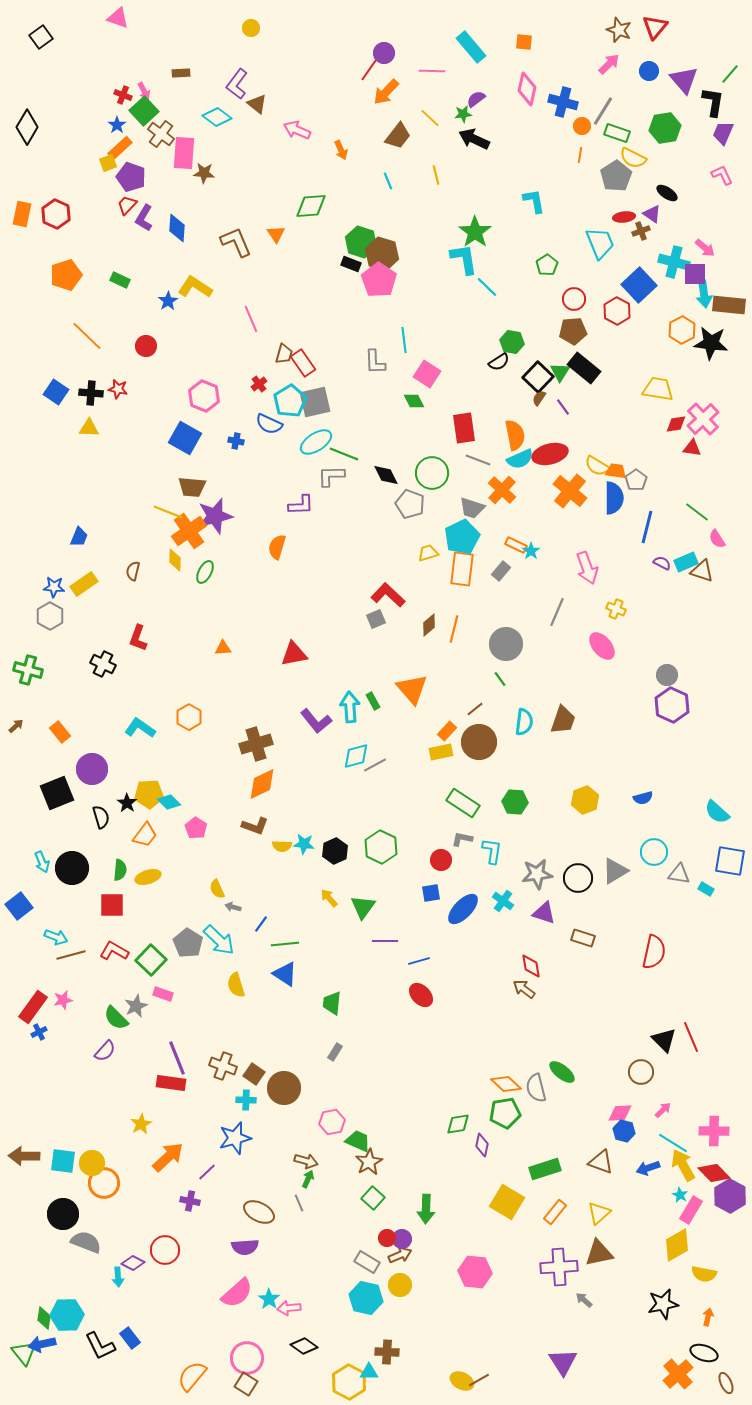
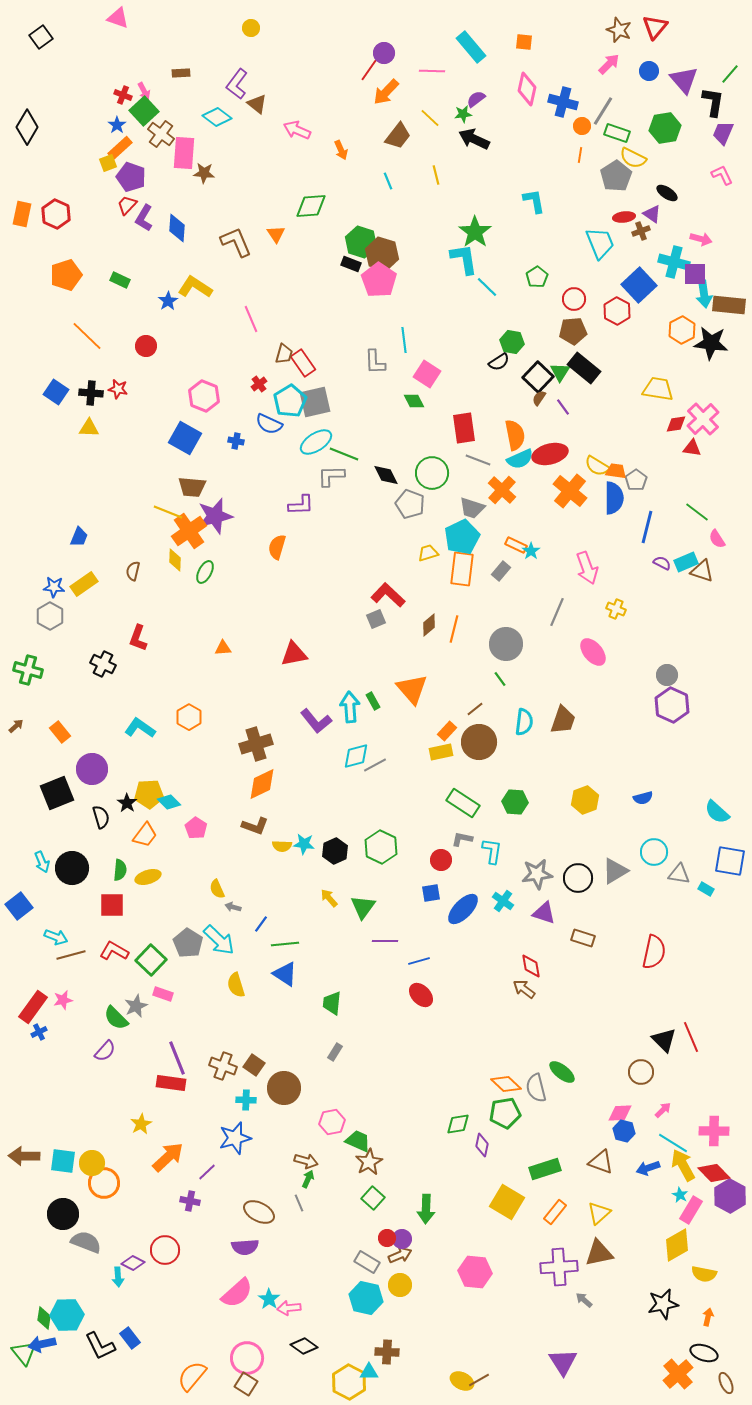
pink arrow at (705, 248): moved 4 px left, 9 px up; rotated 25 degrees counterclockwise
green pentagon at (547, 265): moved 10 px left, 12 px down
pink ellipse at (602, 646): moved 9 px left, 6 px down
brown square at (254, 1074): moved 9 px up
